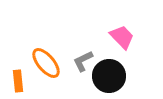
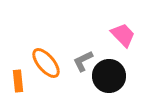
pink trapezoid: moved 1 px right, 2 px up
